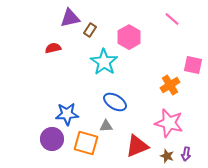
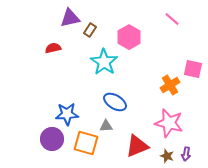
pink square: moved 4 px down
